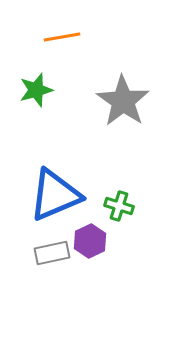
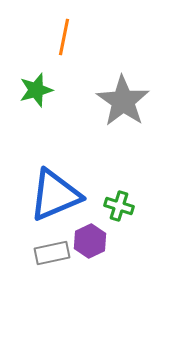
orange line: moved 2 px right; rotated 69 degrees counterclockwise
